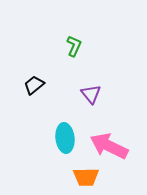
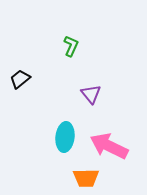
green L-shape: moved 3 px left
black trapezoid: moved 14 px left, 6 px up
cyan ellipse: moved 1 px up; rotated 12 degrees clockwise
orange trapezoid: moved 1 px down
